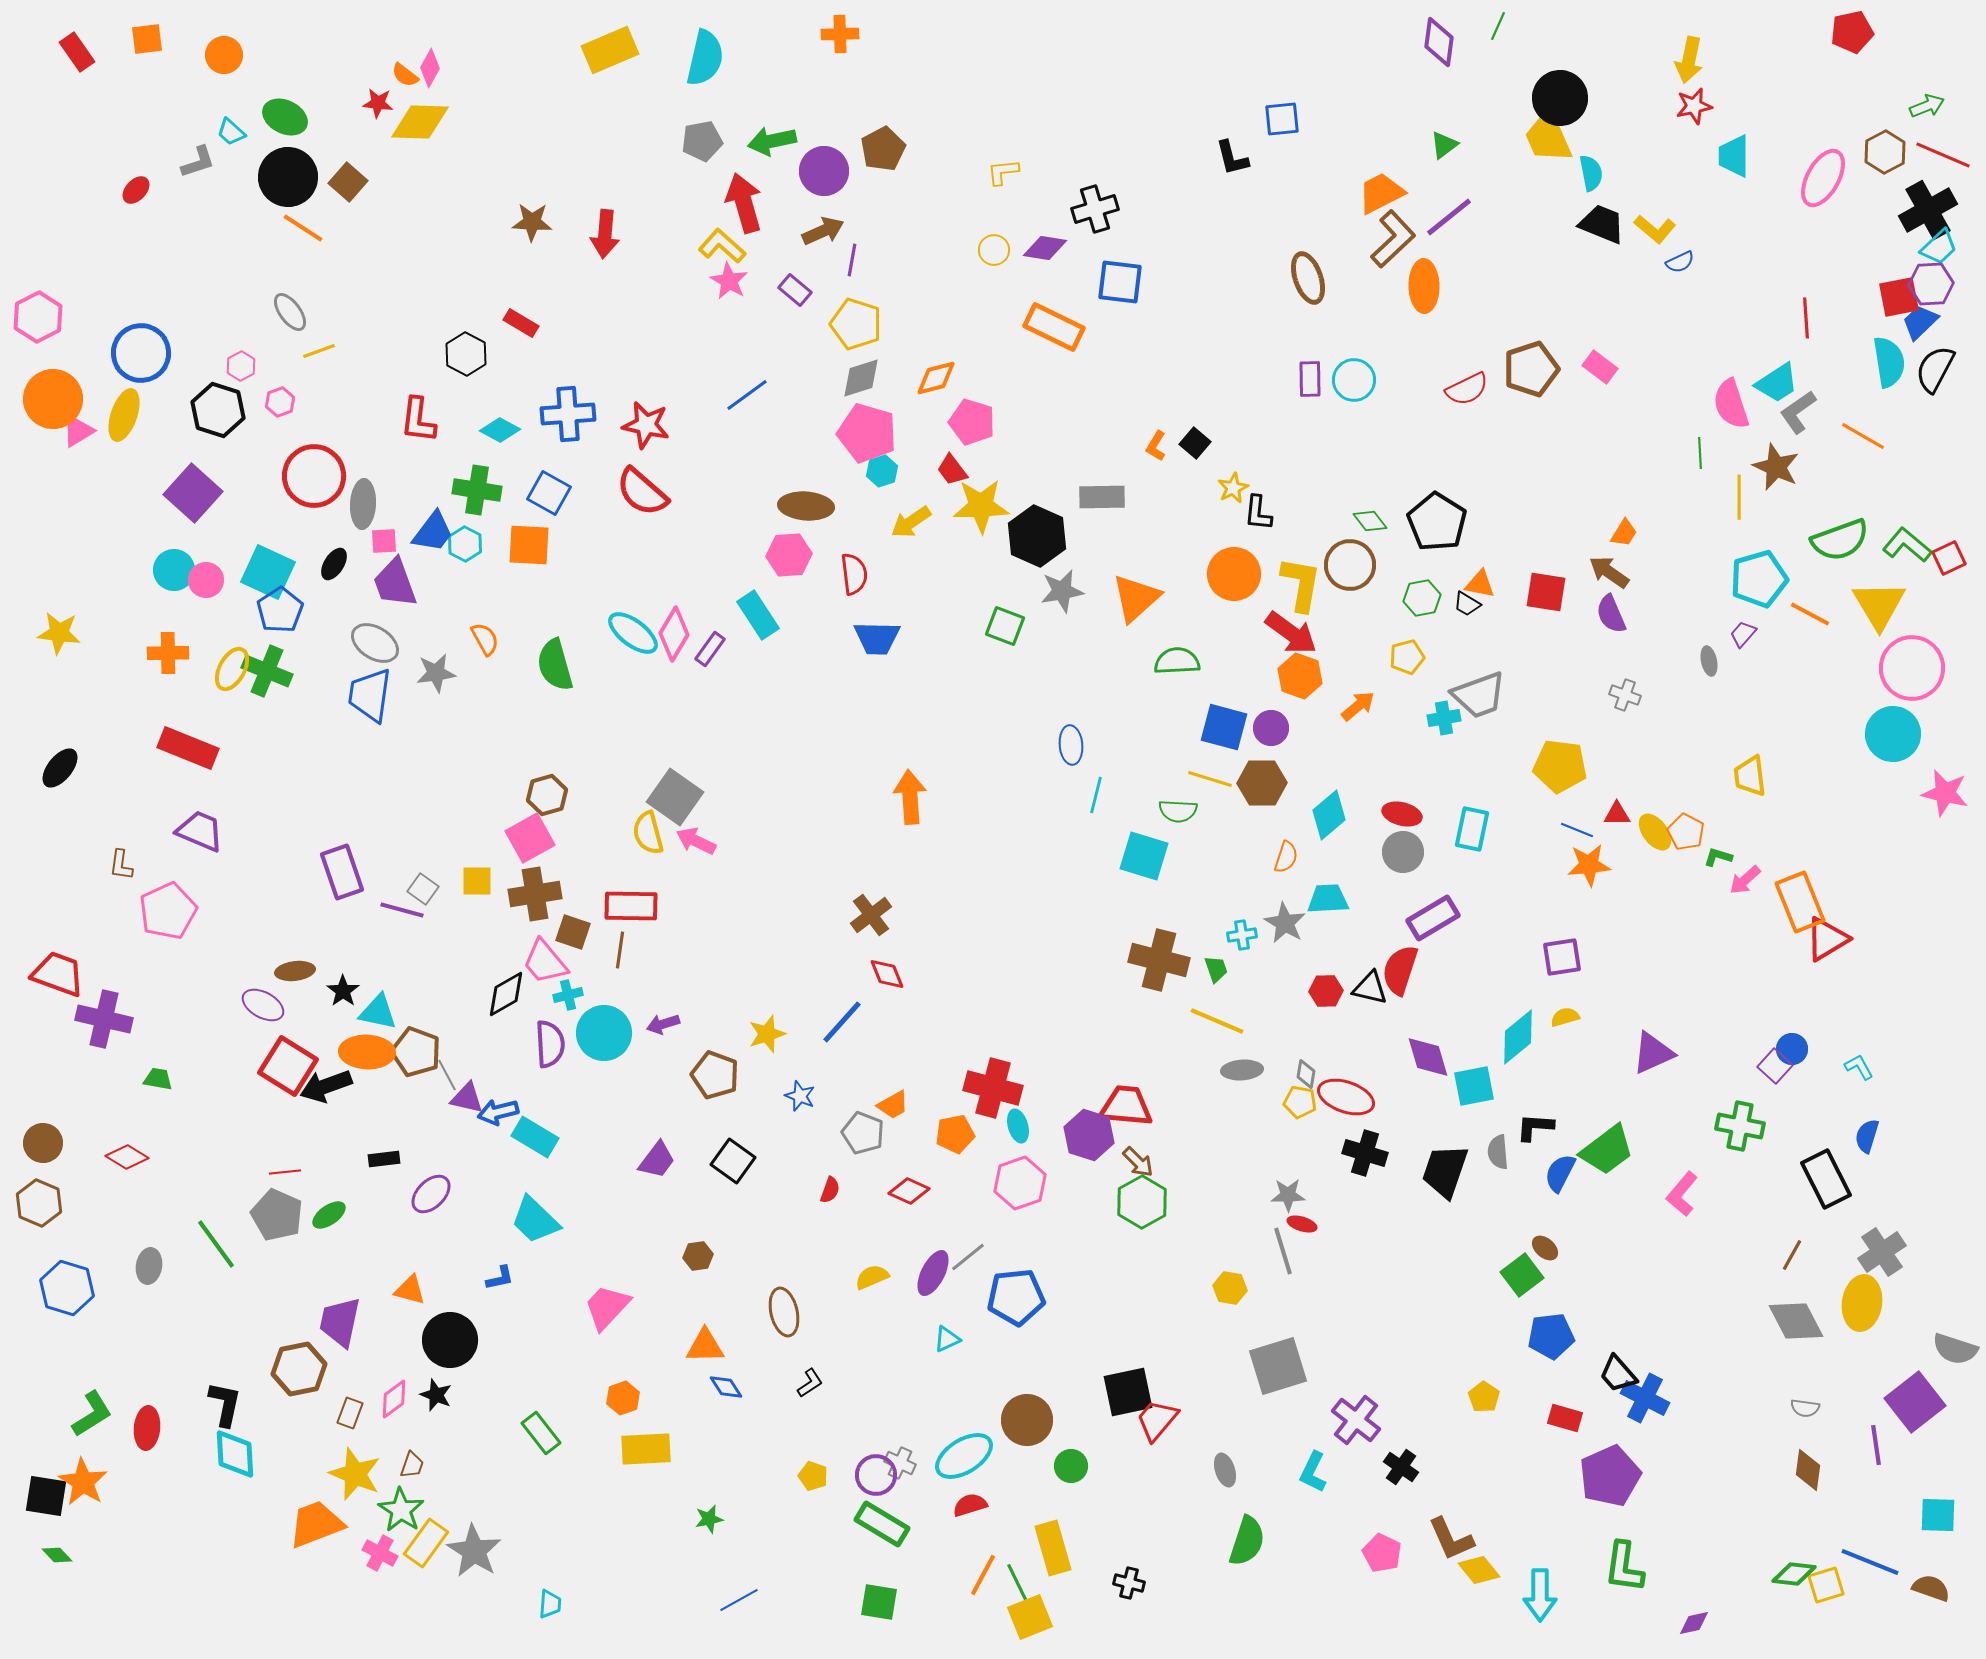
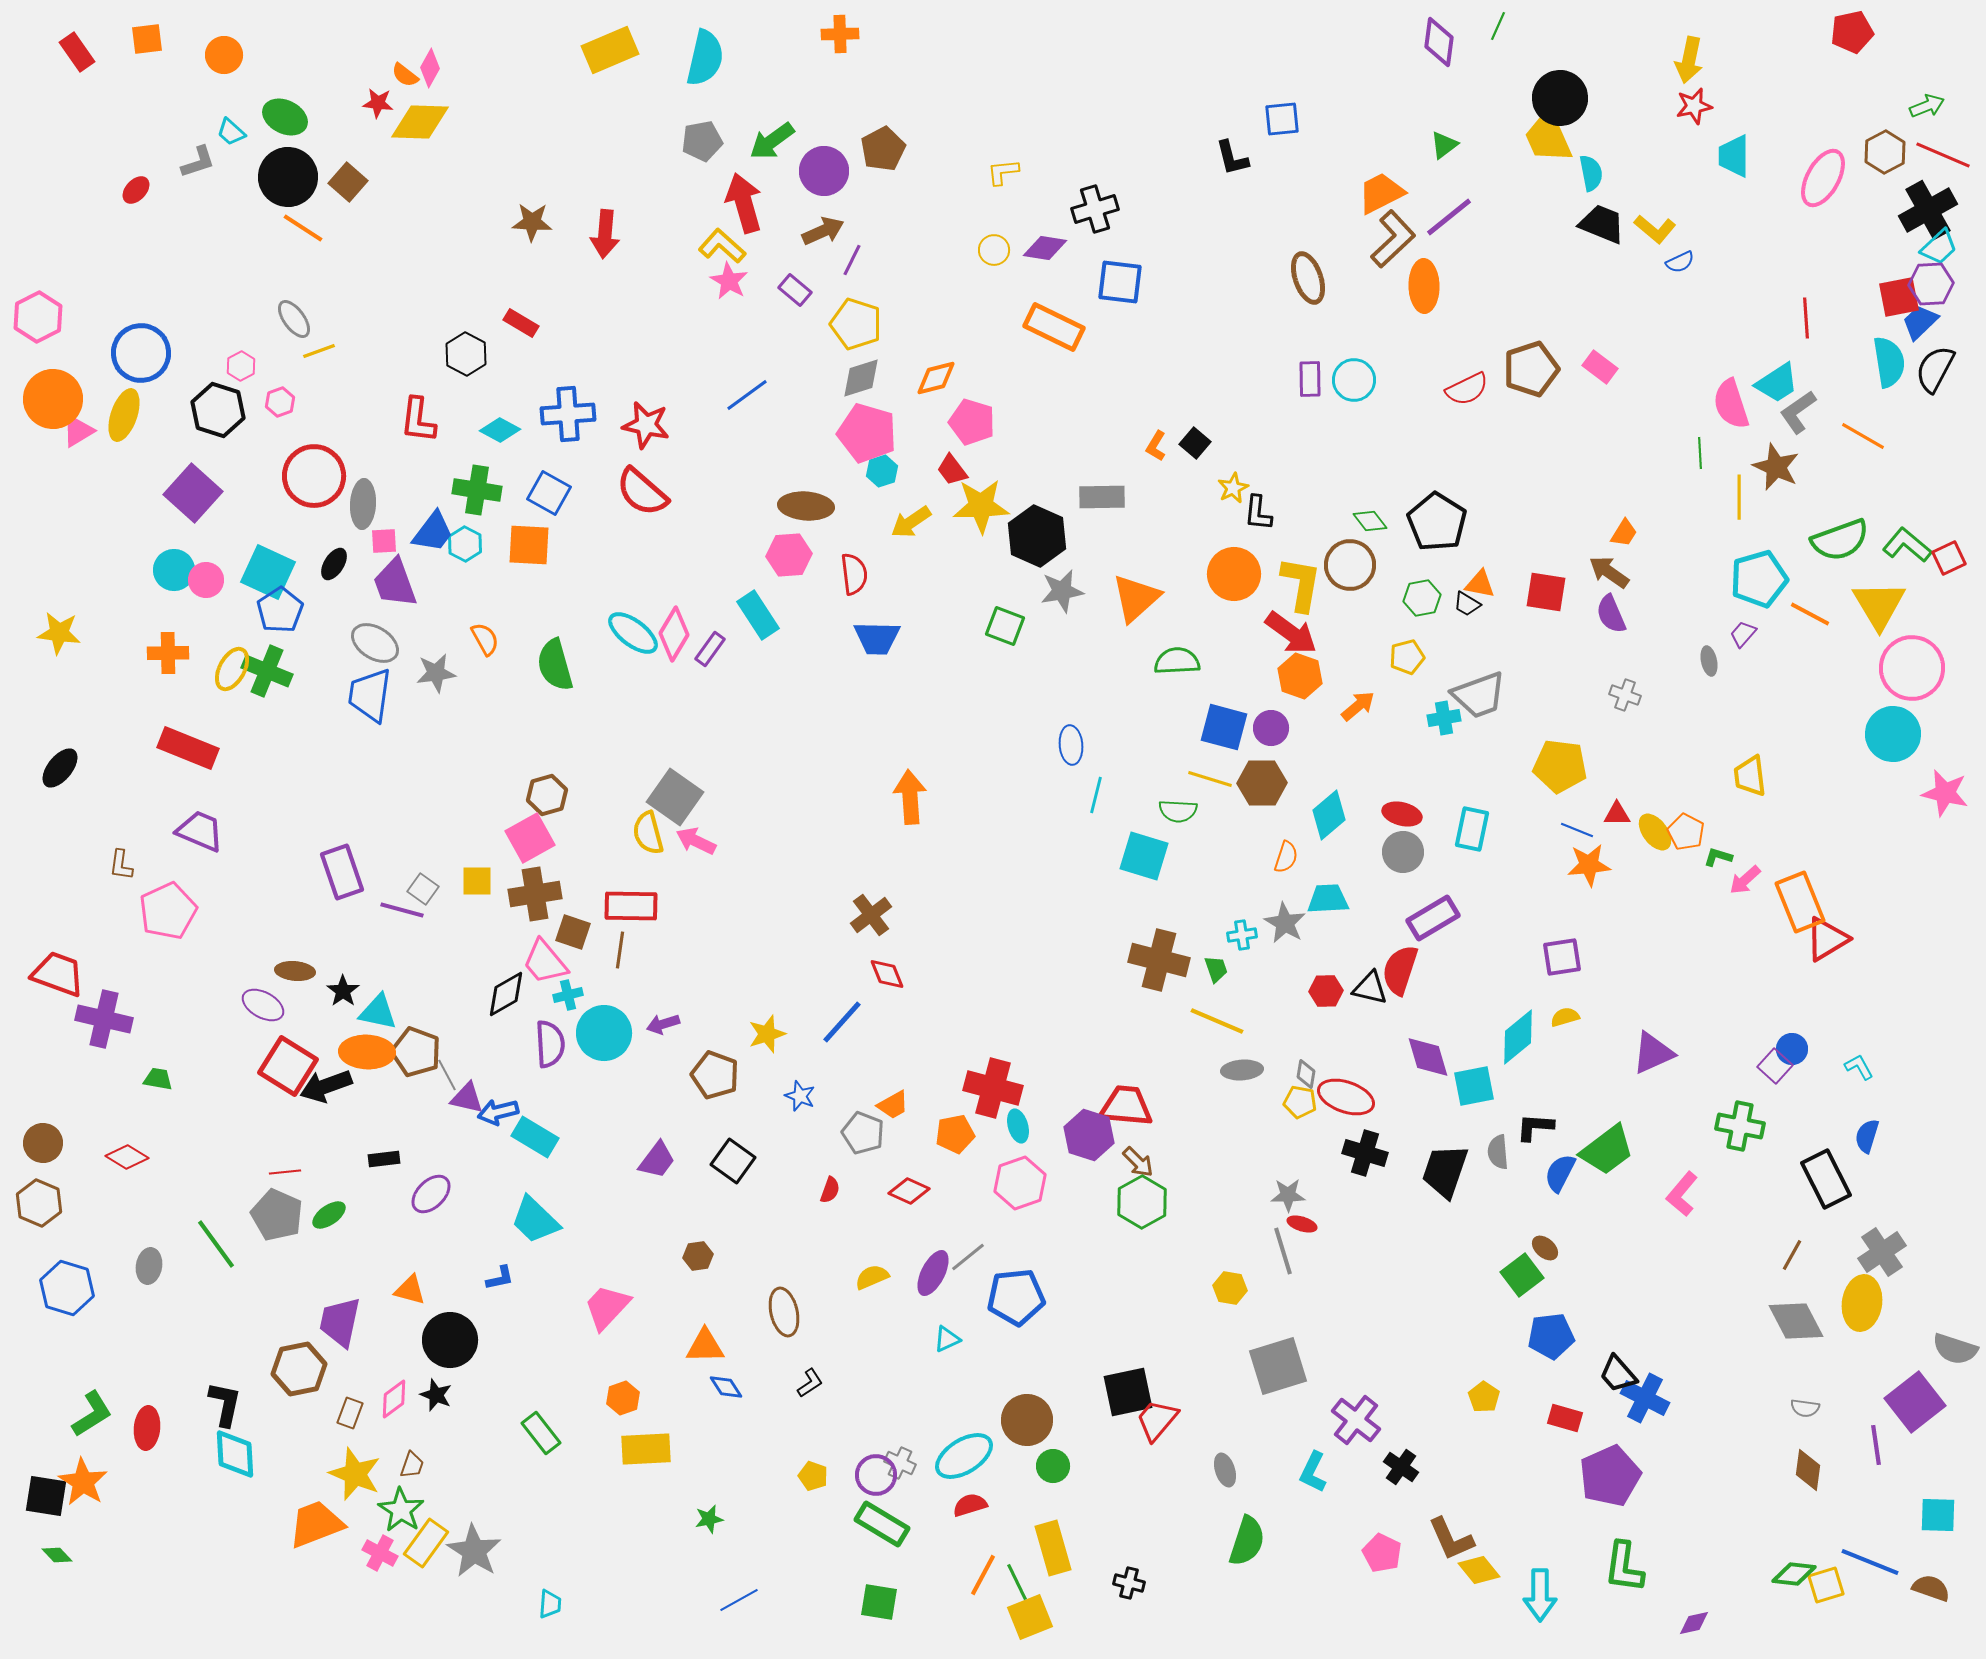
green arrow at (772, 141): rotated 24 degrees counterclockwise
purple line at (852, 260): rotated 16 degrees clockwise
gray ellipse at (290, 312): moved 4 px right, 7 px down
brown ellipse at (295, 971): rotated 12 degrees clockwise
green circle at (1071, 1466): moved 18 px left
